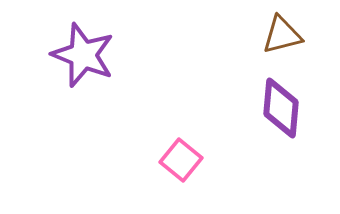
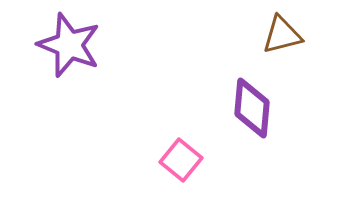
purple star: moved 14 px left, 10 px up
purple diamond: moved 29 px left
